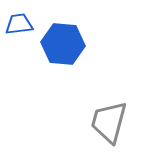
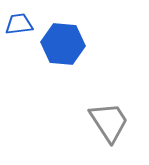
gray trapezoid: rotated 132 degrees clockwise
